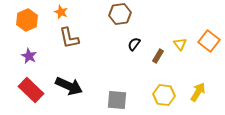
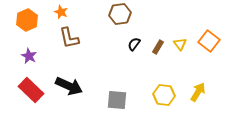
brown rectangle: moved 9 px up
